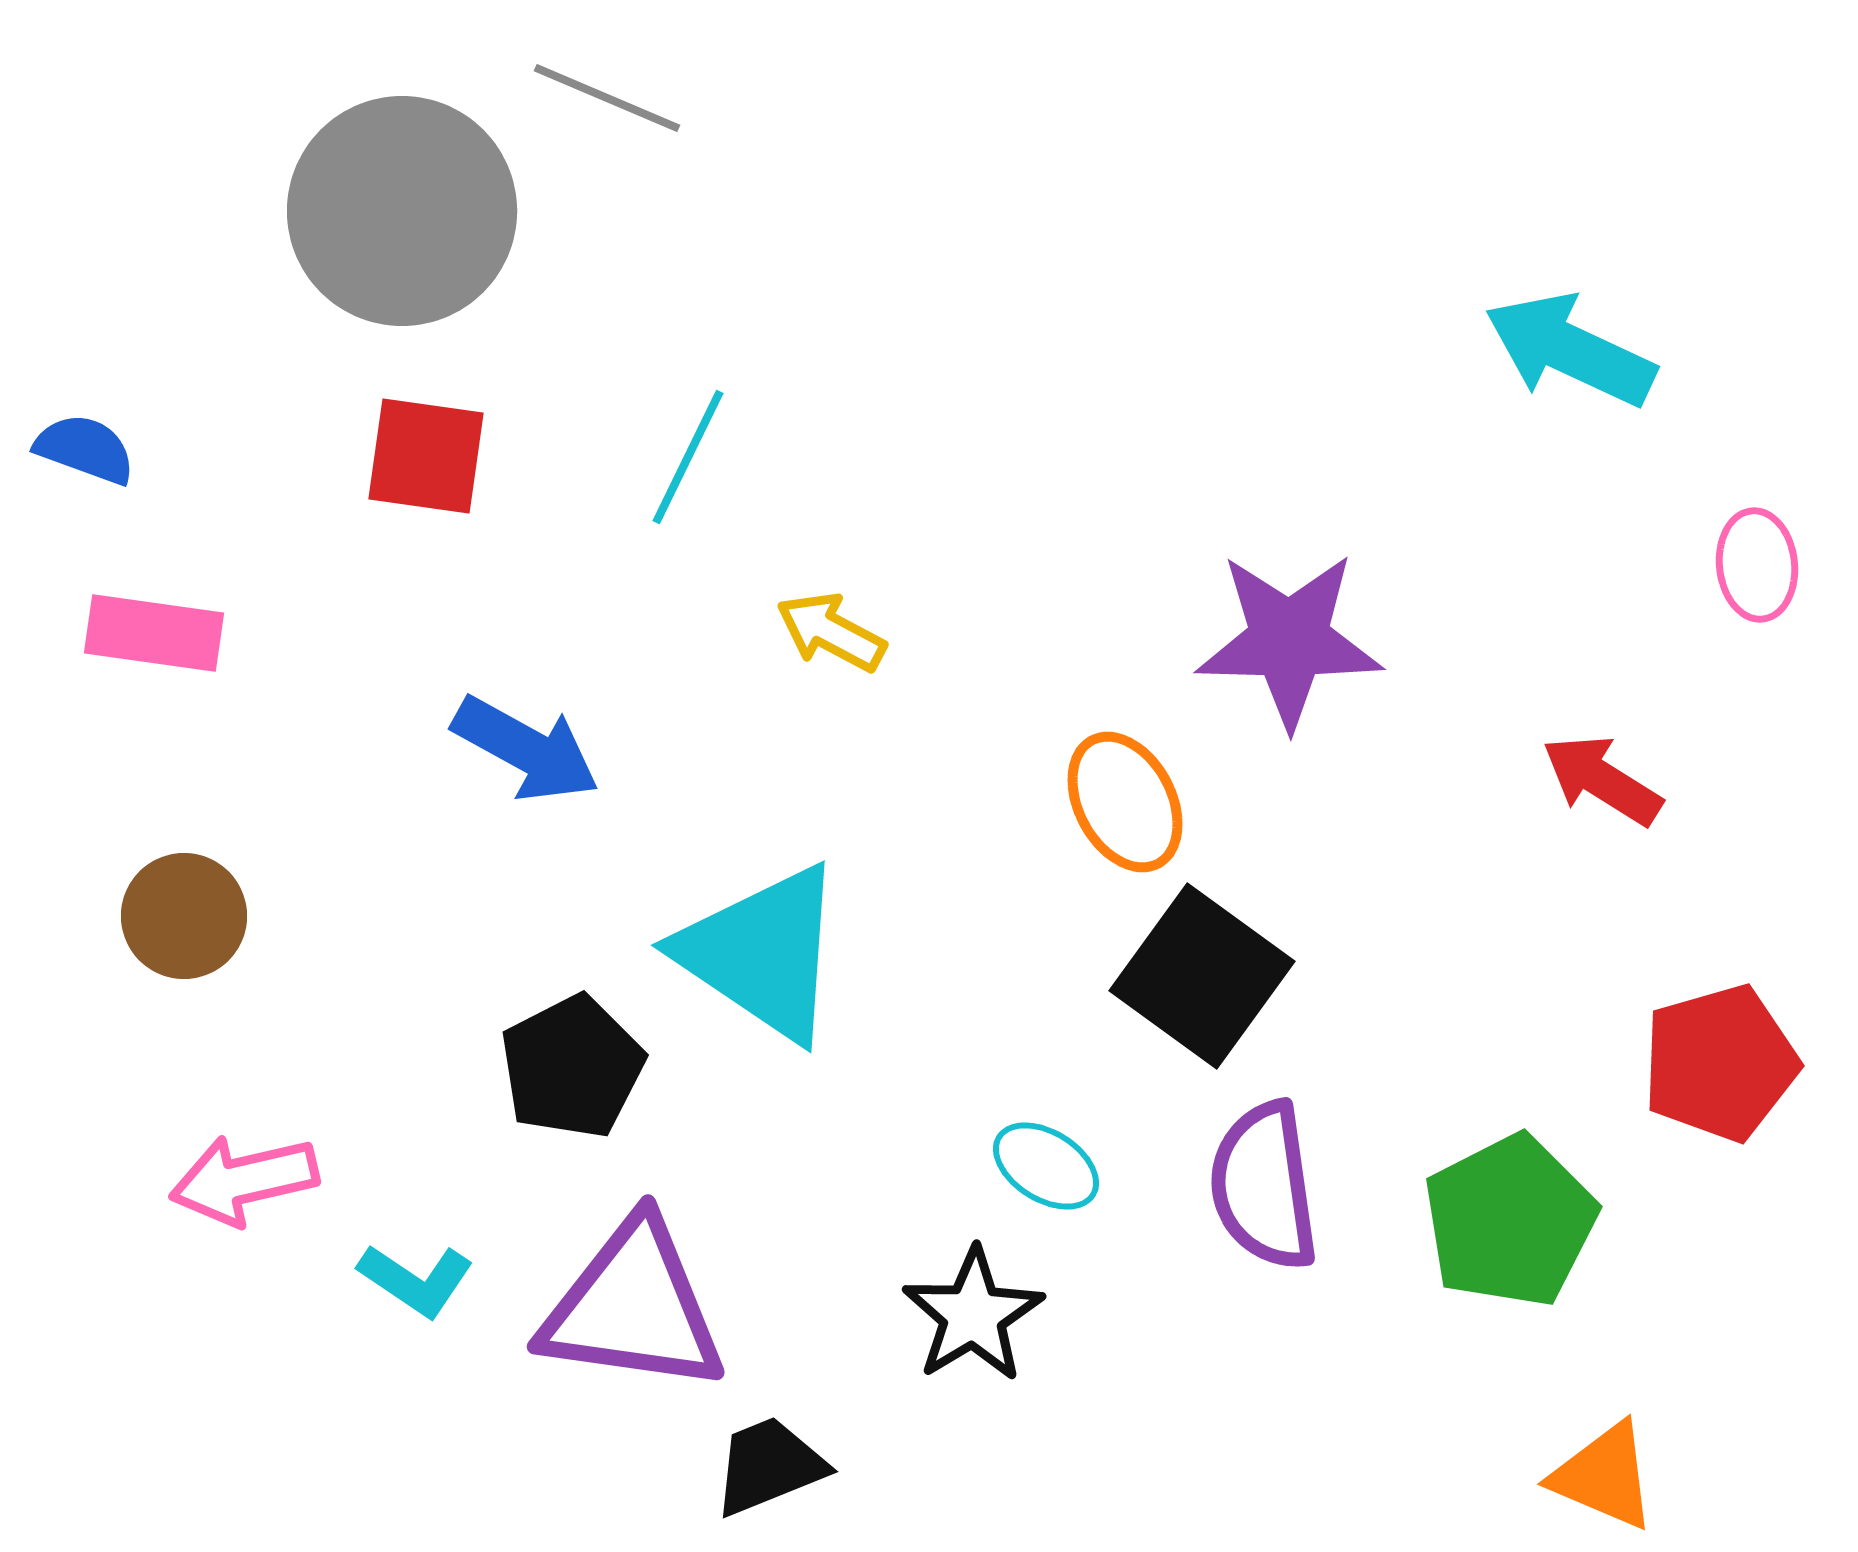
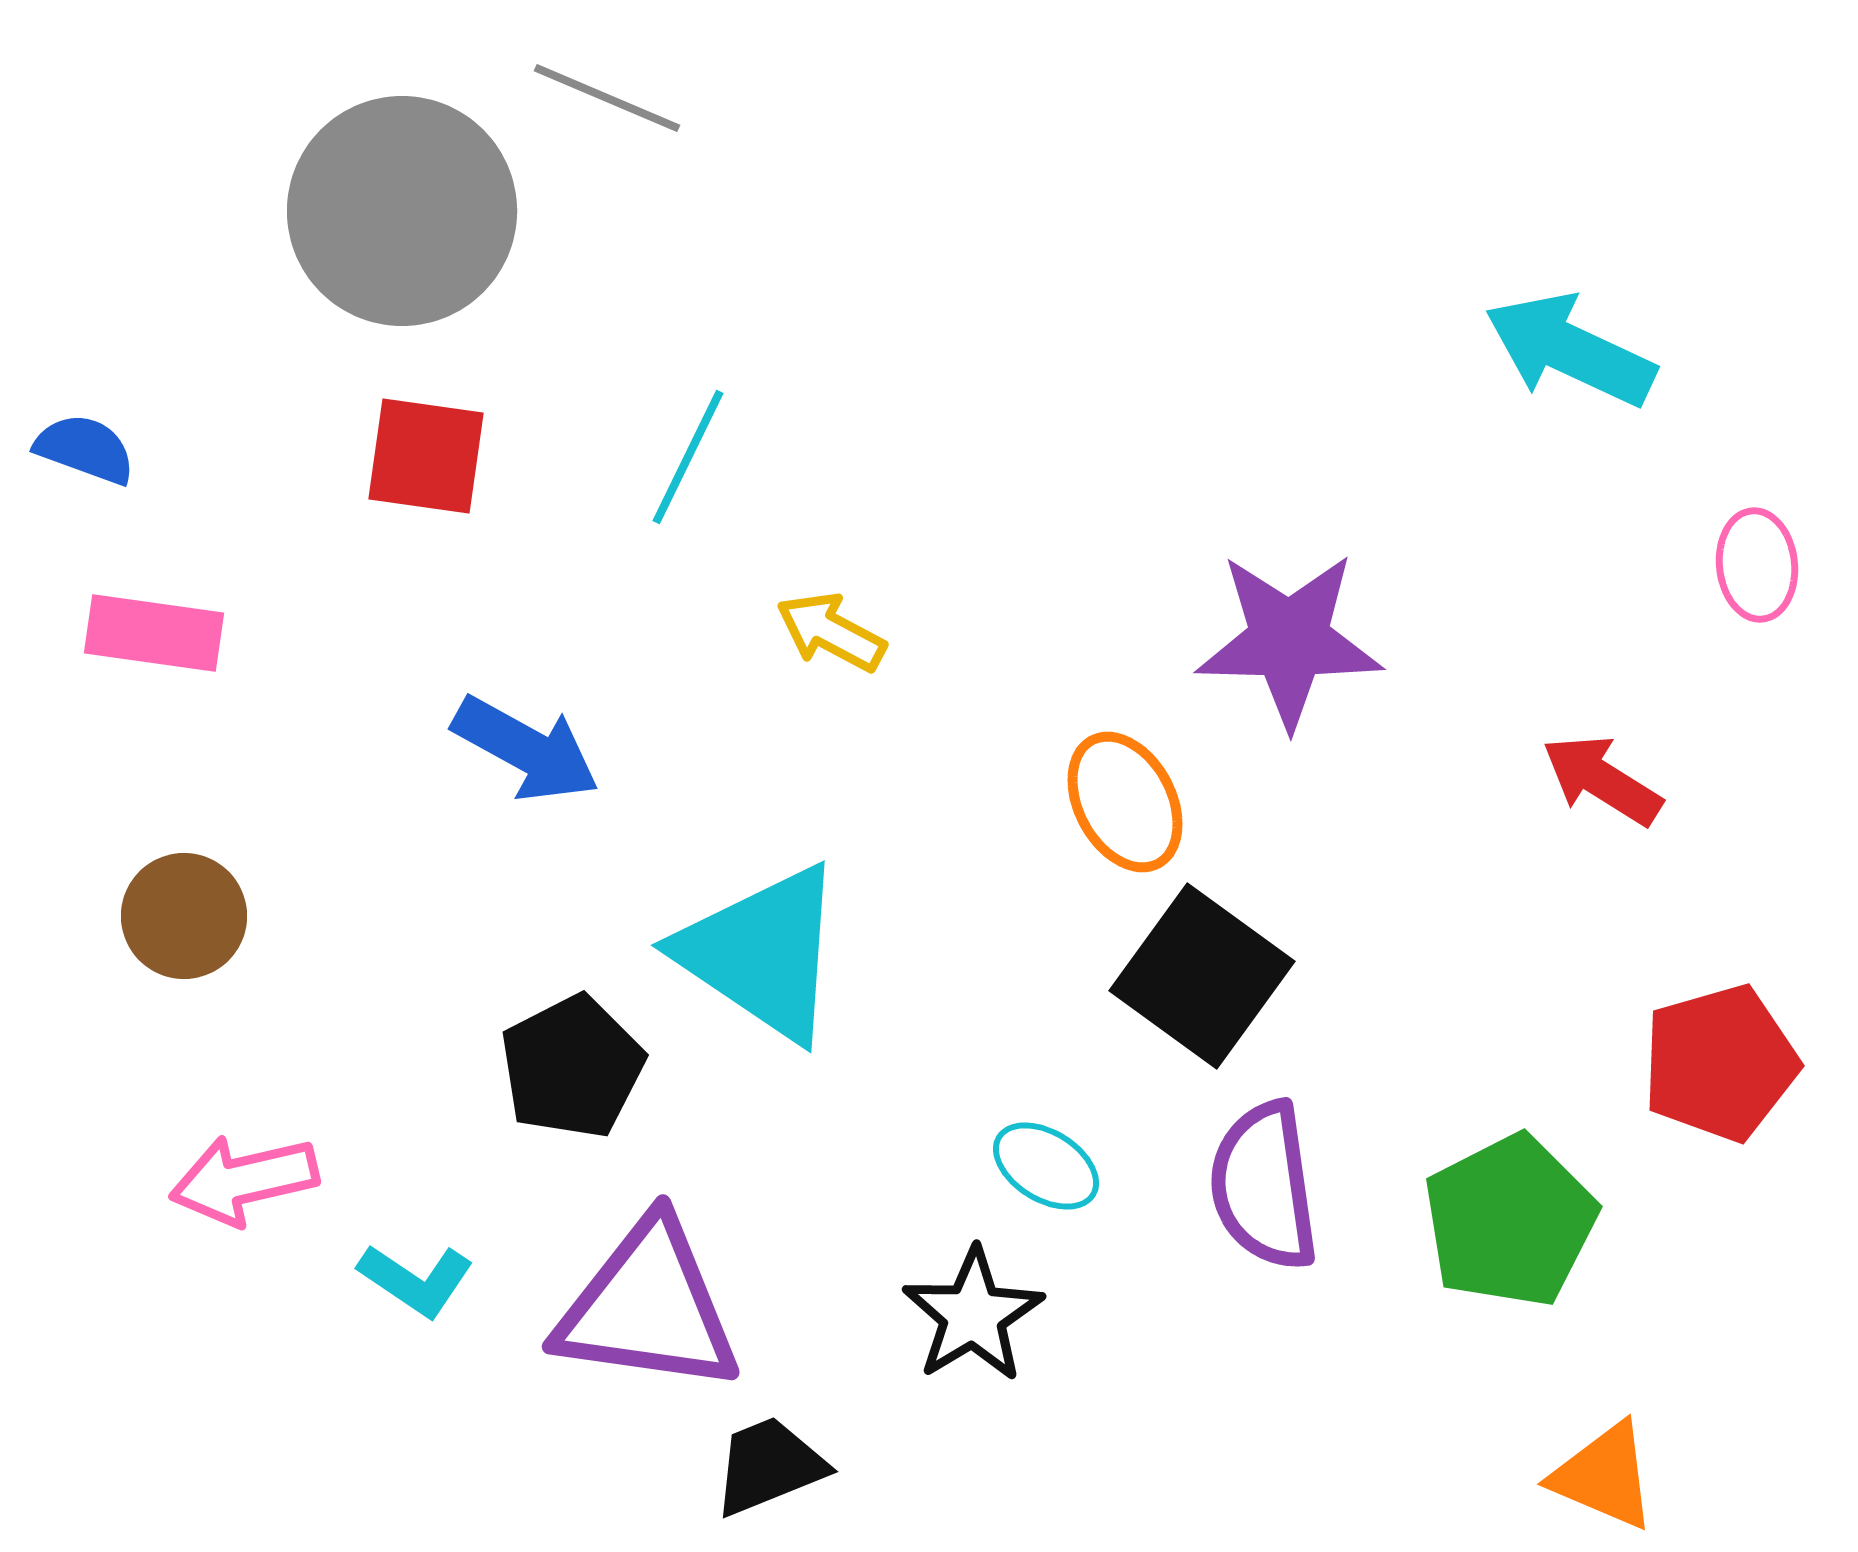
purple triangle: moved 15 px right
